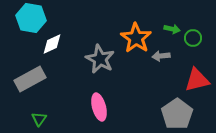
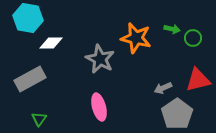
cyan hexagon: moved 3 px left
orange star: rotated 20 degrees counterclockwise
white diamond: moved 1 px left, 1 px up; rotated 25 degrees clockwise
gray arrow: moved 2 px right, 32 px down; rotated 18 degrees counterclockwise
red triangle: moved 1 px right
